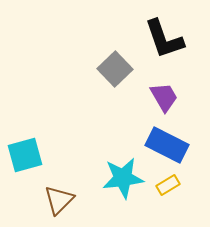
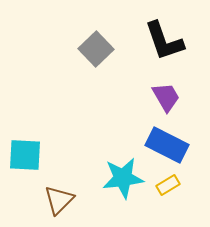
black L-shape: moved 2 px down
gray square: moved 19 px left, 20 px up
purple trapezoid: moved 2 px right
cyan square: rotated 18 degrees clockwise
